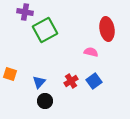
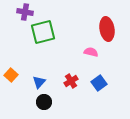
green square: moved 2 px left, 2 px down; rotated 15 degrees clockwise
orange square: moved 1 px right, 1 px down; rotated 24 degrees clockwise
blue square: moved 5 px right, 2 px down
black circle: moved 1 px left, 1 px down
